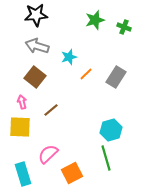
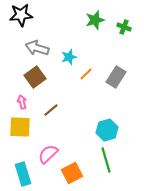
black star: moved 15 px left
gray arrow: moved 2 px down
brown square: rotated 15 degrees clockwise
cyan hexagon: moved 4 px left
green line: moved 2 px down
